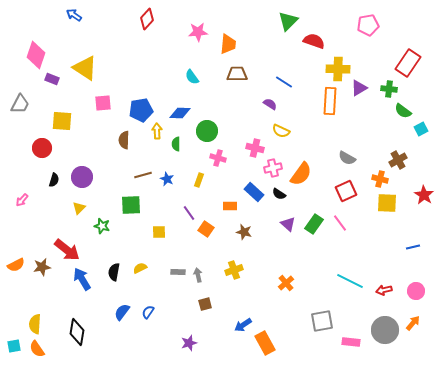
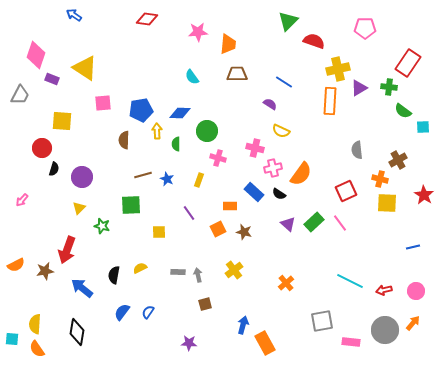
red diamond at (147, 19): rotated 55 degrees clockwise
pink pentagon at (368, 25): moved 3 px left, 3 px down; rotated 10 degrees clockwise
yellow cross at (338, 69): rotated 15 degrees counterclockwise
green cross at (389, 89): moved 2 px up
gray trapezoid at (20, 104): moved 9 px up
cyan square at (421, 129): moved 2 px right, 2 px up; rotated 24 degrees clockwise
gray semicircle at (347, 158): moved 10 px right, 8 px up; rotated 54 degrees clockwise
black semicircle at (54, 180): moved 11 px up
green rectangle at (314, 224): moved 2 px up; rotated 12 degrees clockwise
orange square at (206, 229): moved 12 px right; rotated 28 degrees clockwise
red arrow at (67, 250): rotated 72 degrees clockwise
brown star at (42, 267): moved 3 px right, 4 px down
yellow cross at (234, 270): rotated 18 degrees counterclockwise
black semicircle at (114, 272): moved 3 px down
blue arrow at (82, 279): moved 9 px down; rotated 20 degrees counterclockwise
blue arrow at (243, 325): rotated 138 degrees clockwise
purple star at (189, 343): rotated 21 degrees clockwise
cyan square at (14, 346): moved 2 px left, 7 px up; rotated 16 degrees clockwise
